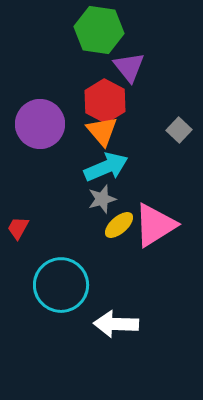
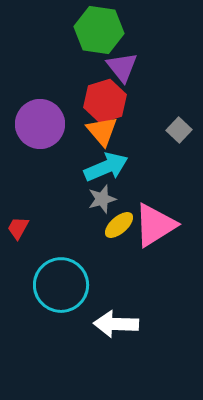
purple triangle: moved 7 px left
red hexagon: rotated 15 degrees clockwise
